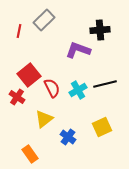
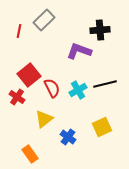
purple L-shape: moved 1 px right, 1 px down
